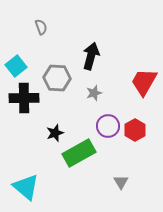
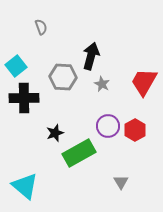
gray hexagon: moved 6 px right, 1 px up
gray star: moved 8 px right, 9 px up; rotated 28 degrees counterclockwise
cyan triangle: moved 1 px left, 1 px up
